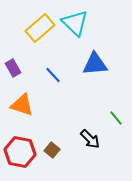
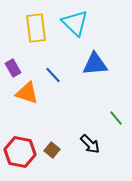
yellow rectangle: moved 4 px left; rotated 56 degrees counterclockwise
orange triangle: moved 5 px right, 12 px up
black arrow: moved 5 px down
